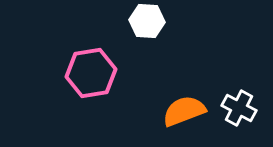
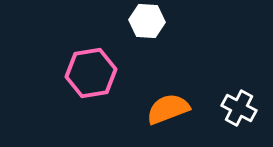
orange semicircle: moved 16 px left, 2 px up
